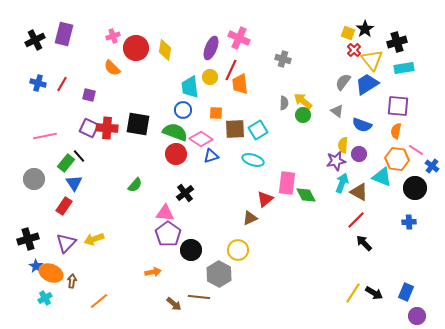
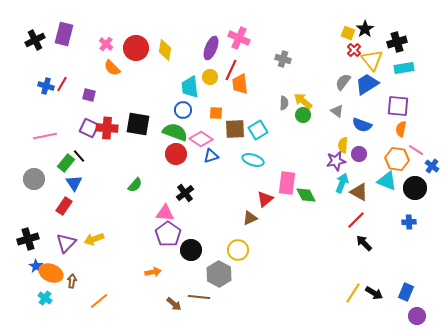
pink cross at (113, 36): moved 7 px left, 8 px down; rotated 32 degrees counterclockwise
blue cross at (38, 83): moved 8 px right, 3 px down
orange semicircle at (396, 131): moved 5 px right, 2 px up
cyan triangle at (382, 177): moved 5 px right, 4 px down
cyan cross at (45, 298): rotated 24 degrees counterclockwise
